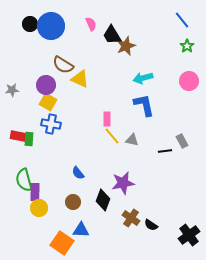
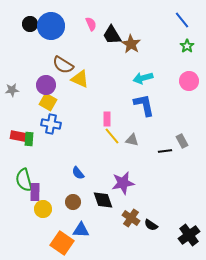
brown star: moved 5 px right, 2 px up; rotated 18 degrees counterclockwise
black diamond: rotated 40 degrees counterclockwise
yellow circle: moved 4 px right, 1 px down
